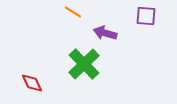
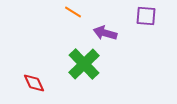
red diamond: moved 2 px right
